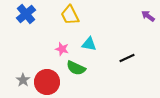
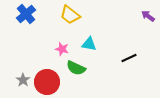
yellow trapezoid: rotated 25 degrees counterclockwise
black line: moved 2 px right
